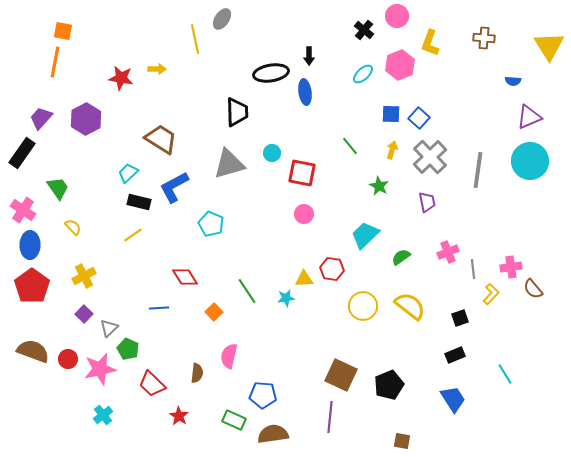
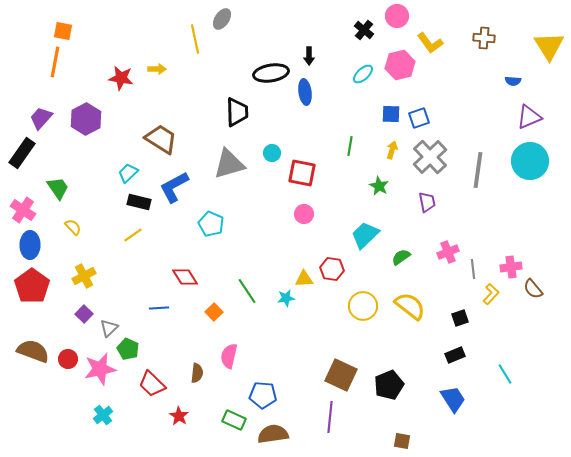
yellow L-shape at (430, 43): rotated 56 degrees counterclockwise
pink hexagon at (400, 65): rotated 8 degrees clockwise
blue square at (419, 118): rotated 30 degrees clockwise
green line at (350, 146): rotated 48 degrees clockwise
